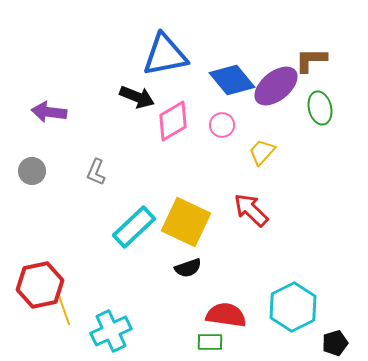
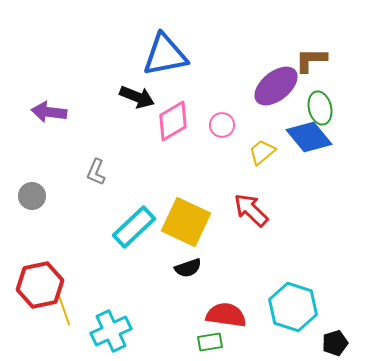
blue diamond: moved 77 px right, 57 px down
yellow trapezoid: rotated 8 degrees clockwise
gray circle: moved 25 px down
cyan hexagon: rotated 15 degrees counterclockwise
green rectangle: rotated 10 degrees counterclockwise
